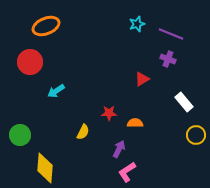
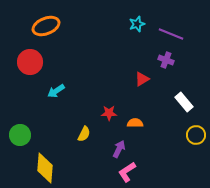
purple cross: moved 2 px left, 1 px down
yellow semicircle: moved 1 px right, 2 px down
